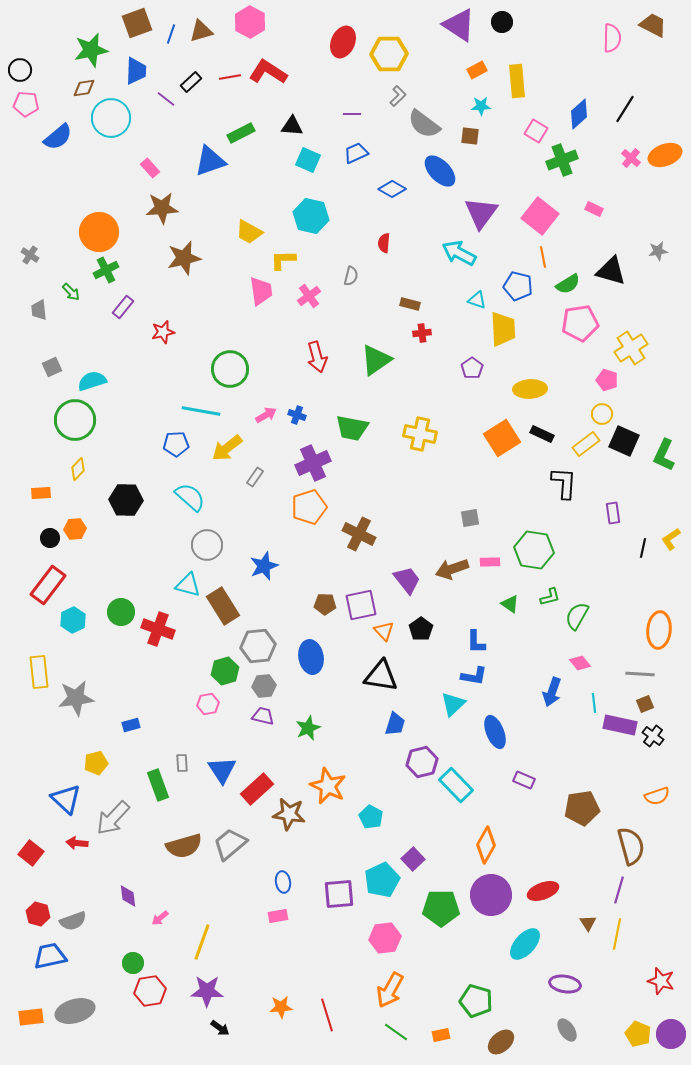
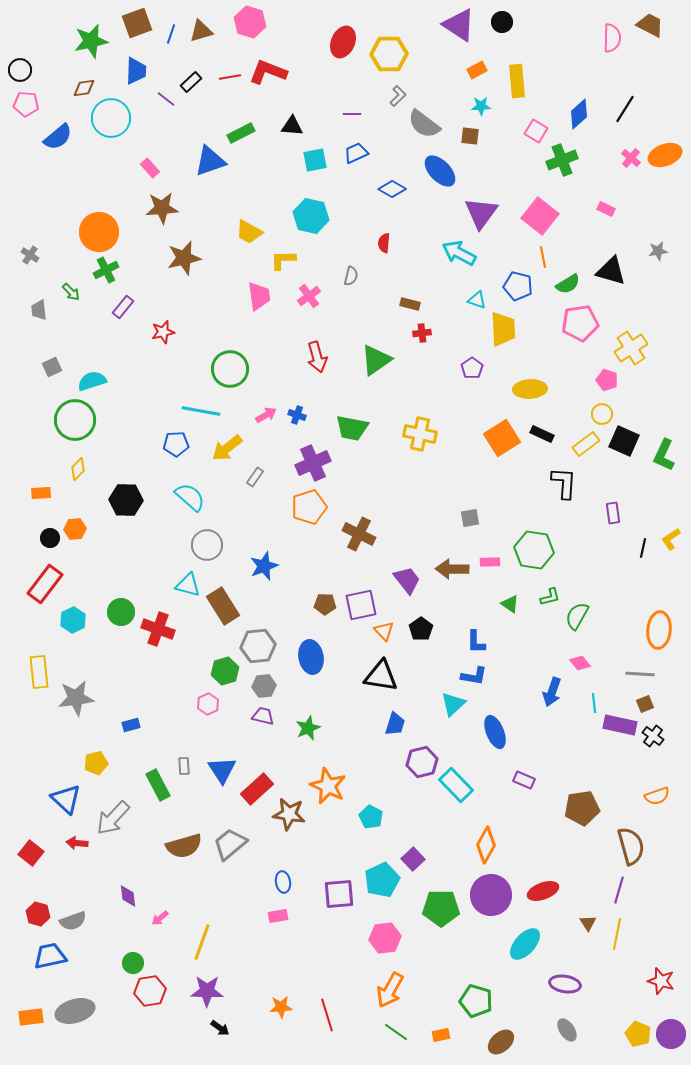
pink hexagon at (250, 22): rotated 12 degrees counterclockwise
brown trapezoid at (653, 25): moved 3 px left
green star at (91, 50): moved 9 px up
red L-shape at (268, 72): rotated 12 degrees counterclockwise
cyan square at (308, 160): moved 7 px right; rotated 35 degrees counterclockwise
pink rectangle at (594, 209): moved 12 px right
pink trapezoid at (261, 291): moved 2 px left, 5 px down
brown arrow at (452, 569): rotated 20 degrees clockwise
red rectangle at (48, 585): moved 3 px left, 1 px up
pink hexagon at (208, 704): rotated 15 degrees counterclockwise
gray rectangle at (182, 763): moved 2 px right, 3 px down
green rectangle at (158, 785): rotated 8 degrees counterclockwise
